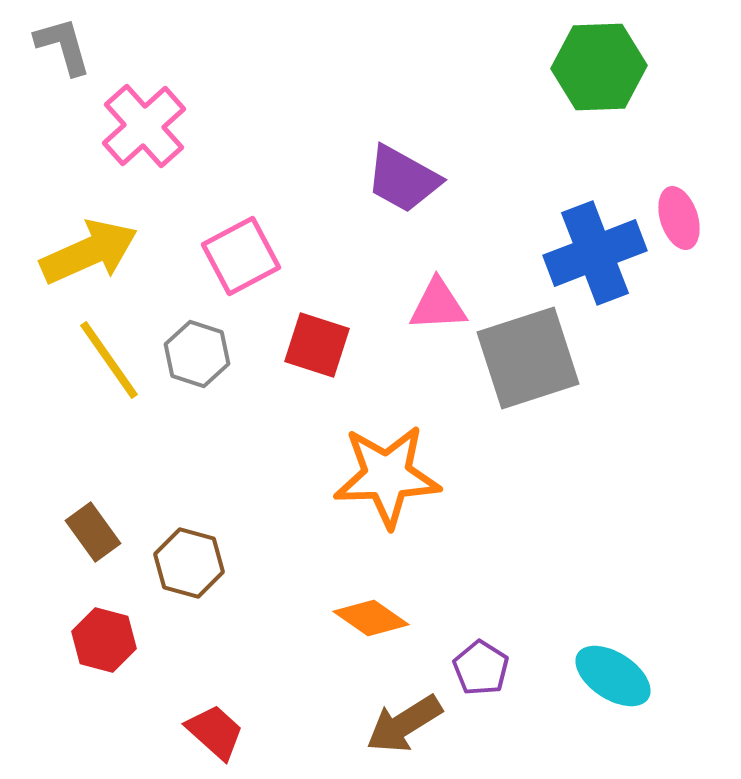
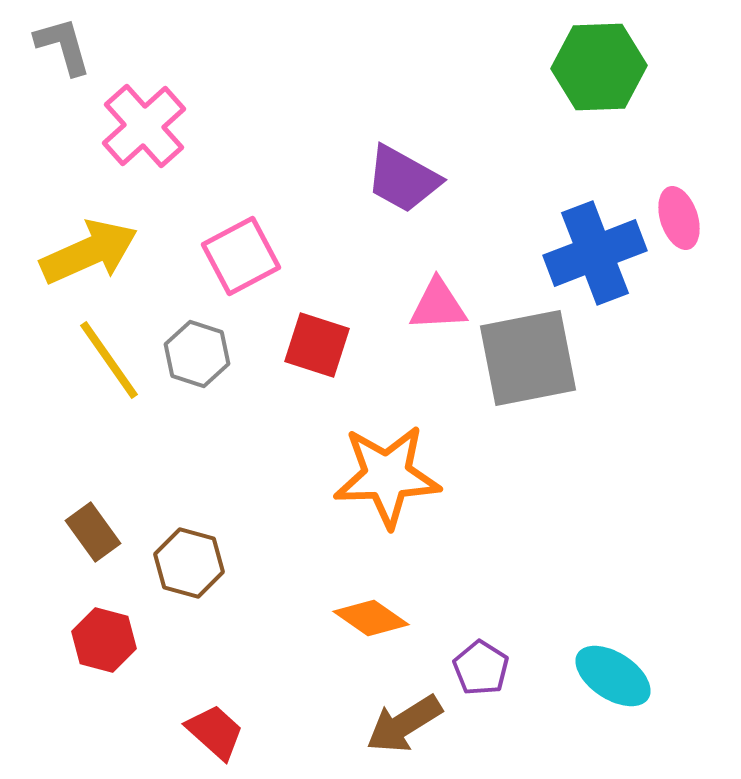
gray square: rotated 7 degrees clockwise
